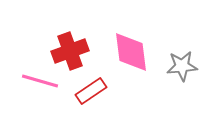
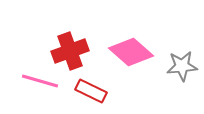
pink diamond: rotated 42 degrees counterclockwise
red rectangle: rotated 60 degrees clockwise
